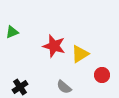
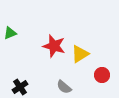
green triangle: moved 2 px left, 1 px down
